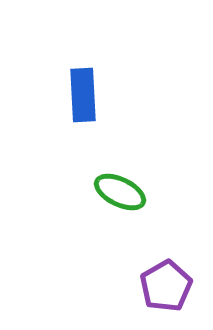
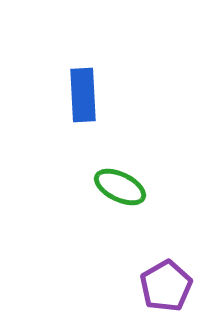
green ellipse: moved 5 px up
